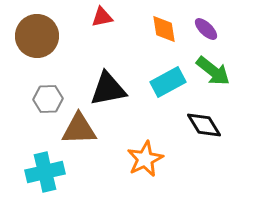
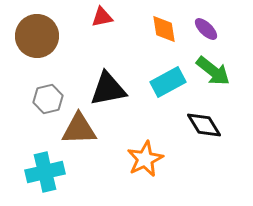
gray hexagon: rotated 12 degrees counterclockwise
